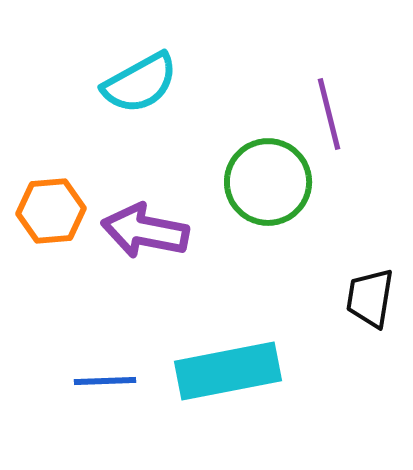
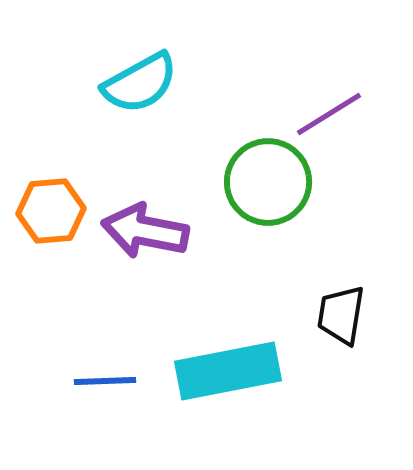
purple line: rotated 72 degrees clockwise
black trapezoid: moved 29 px left, 17 px down
